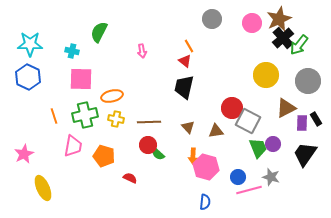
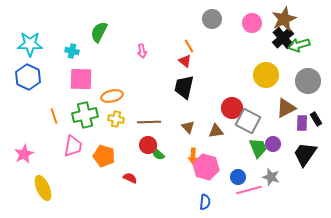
brown star at (279, 19): moved 5 px right
green arrow at (299, 45): rotated 35 degrees clockwise
